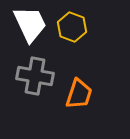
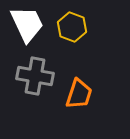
white trapezoid: moved 3 px left
